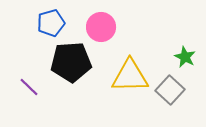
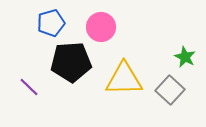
yellow triangle: moved 6 px left, 3 px down
